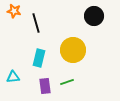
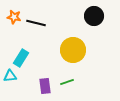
orange star: moved 6 px down
black line: rotated 60 degrees counterclockwise
cyan rectangle: moved 18 px left; rotated 18 degrees clockwise
cyan triangle: moved 3 px left, 1 px up
